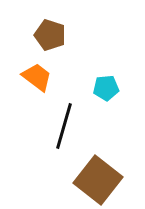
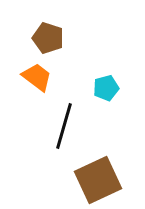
brown pentagon: moved 2 px left, 3 px down
cyan pentagon: rotated 10 degrees counterclockwise
brown square: rotated 27 degrees clockwise
